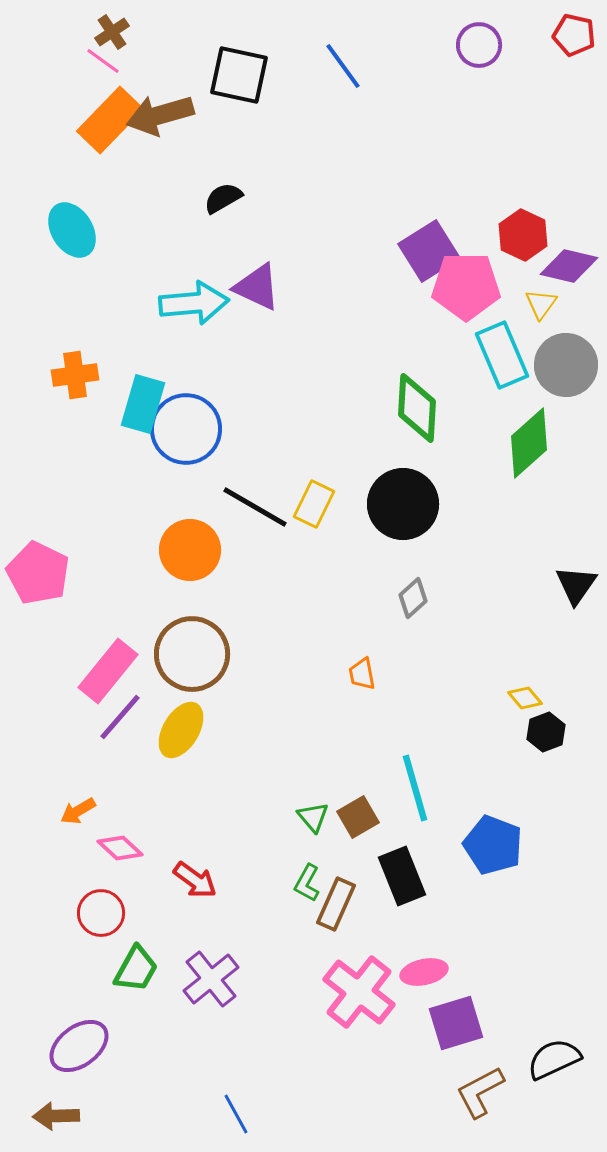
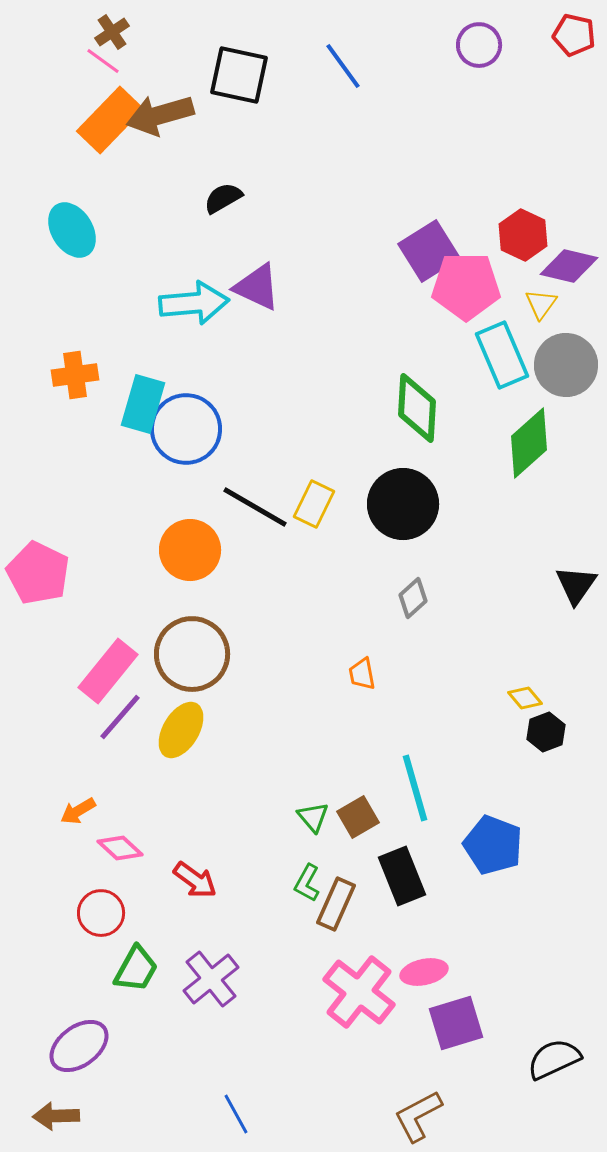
brown L-shape at (480, 1092): moved 62 px left, 24 px down
